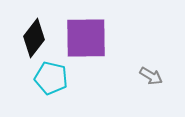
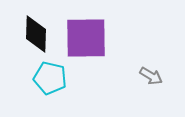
black diamond: moved 2 px right, 4 px up; rotated 36 degrees counterclockwise
cyan pentagon: moved 1 px left
